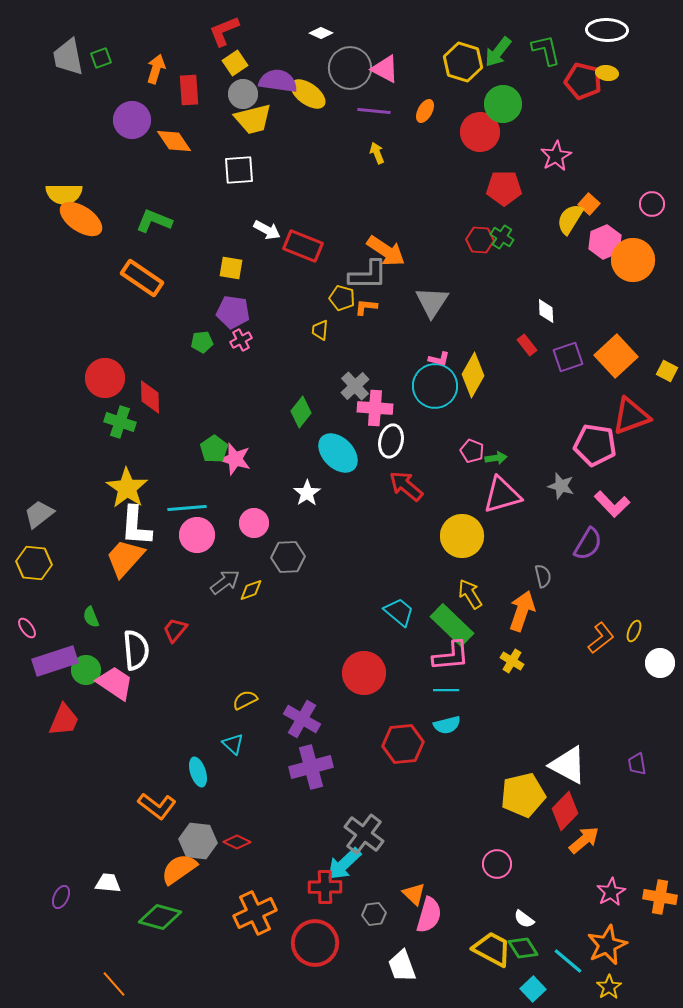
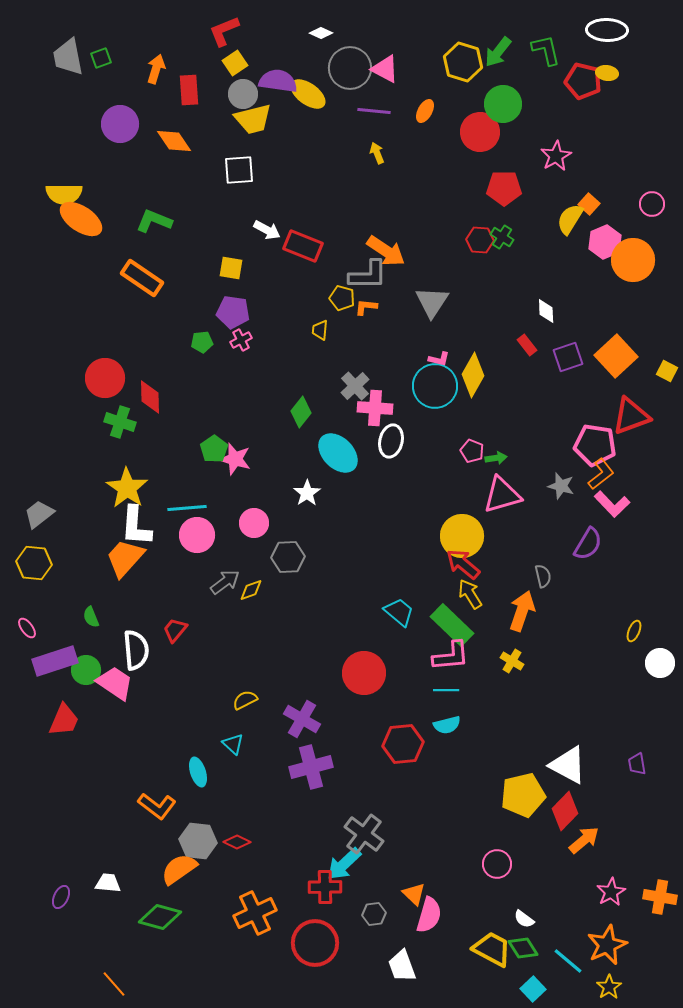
purple circle at (132, 120): moved 12 px left, 4 px down
red arrow at (406, 486): moved 57 px right, 78 px down
orange L-shape at (601, 638): moved 164 px up
